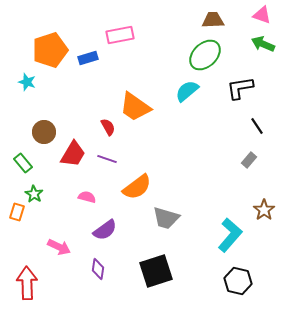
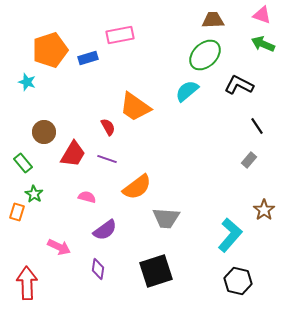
black L-shape: moved 1 px left, 3 px up; rotated 36 degrees clockwise
gray trapezoid: rotated 12 degrees counterclockwise
